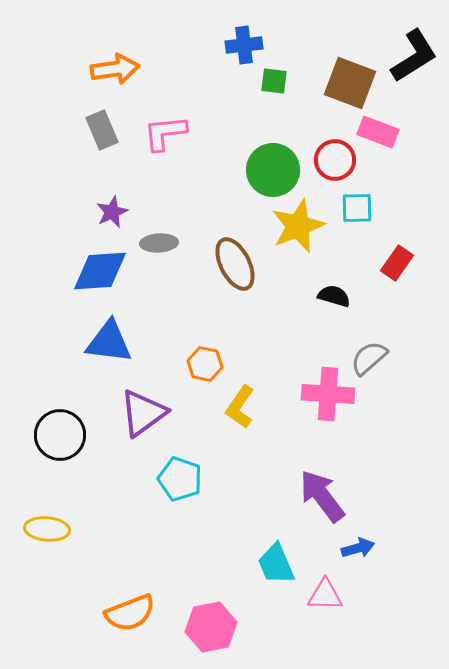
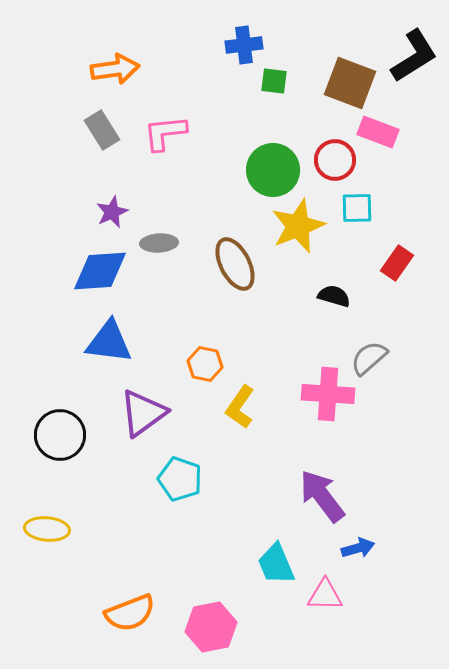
gray rectangle: rotated 9 degrees counterclockwise
